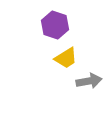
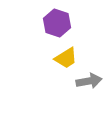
purple hexagon: moved 2 px right, 2 px up
